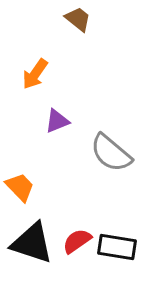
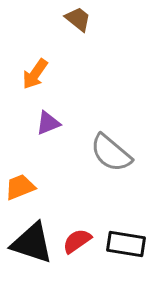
purple triangle: moved 9 px left, 2 px down
orange trapezoid: rotated 68 degrees counterclockwise
black rectangle: moved 9 px right, 3 px up
